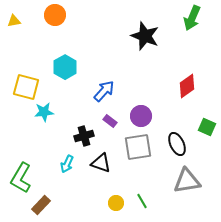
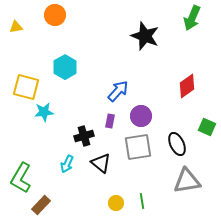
yellow triangle: moved 2 px right, 6 px down
blue arrow: moved 14 px right
purple rectangle: rotated 64 degrees clockwise
black triangle: rotated 20 degrees clockwise
green line: rotated 21 degrees clockwise
